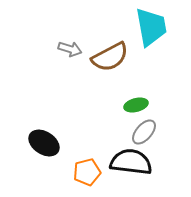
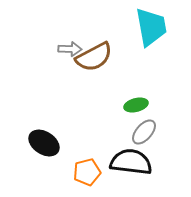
gray arrow: rotated 15 degrees counterclockwise
brown semicircle: moved 16 px left
